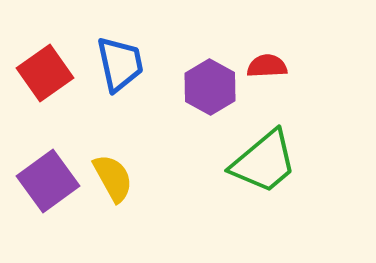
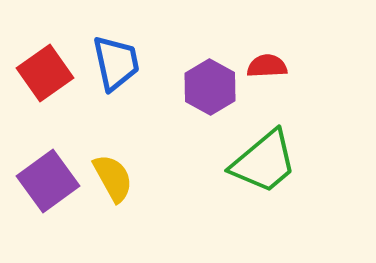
blue trapezoid: moved 4 px left, 1 px up
